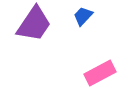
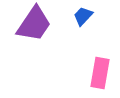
pink rectangle: rotated 52 degrees counterclockwise
